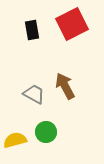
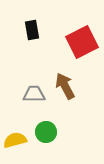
red square: moved 10 px right, 18 px down
gray trapezoid: rotated 30 degrees counterclockwise
